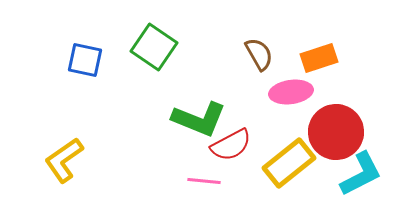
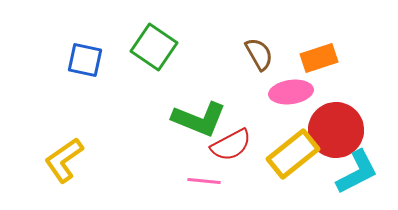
red circle: moved 2 px up
yellow rectangle: moved 4 px right, 9 px up
cyan L-shape: moved 4 px left, 2 px up
